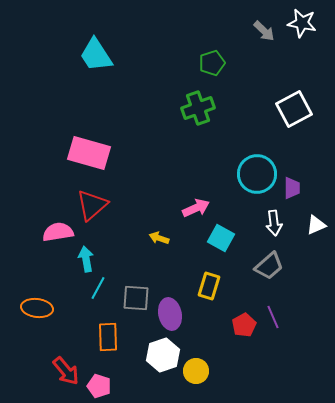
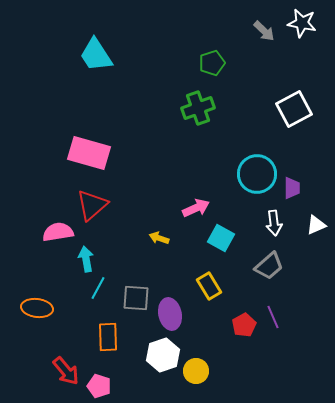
yellow rectangle: rotated 48 degrees counterclockwise
